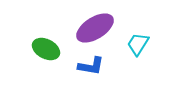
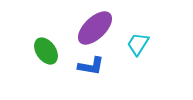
purple ellipse: rotated 12 degrees counterclockwise
green ellipse: moved 2 px down; rotated 28 degrees clockwise
